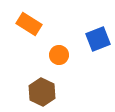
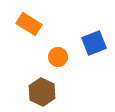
blue square: moved 4 px left, 4 px down
orange circle: moved 1 px left, 2 px down
